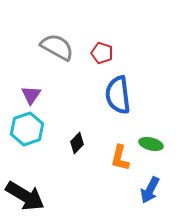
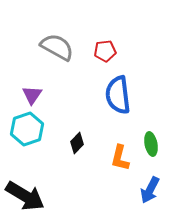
red pentagon: moved 3 px right, 2 px up; rotated 25 degrees counterclockwise
purple triangle: moved 1 px right
green ellipse: rotated 65 degrees clockwise
